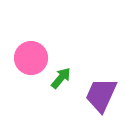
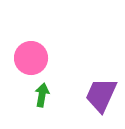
green arrow: moved 19 px left, 17 px down; rotated 30 degrees counterclockwise
